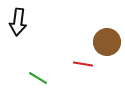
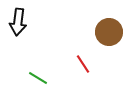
brown circle: moved 2 px right, 10 px up
red line: rotated 48 degrees clockwise
